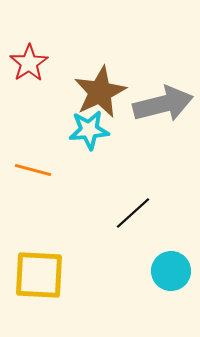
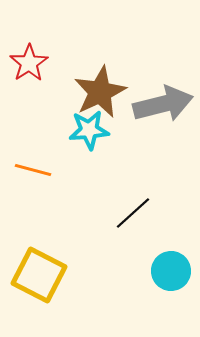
yellow square: rotated 24 degrees clockwise
